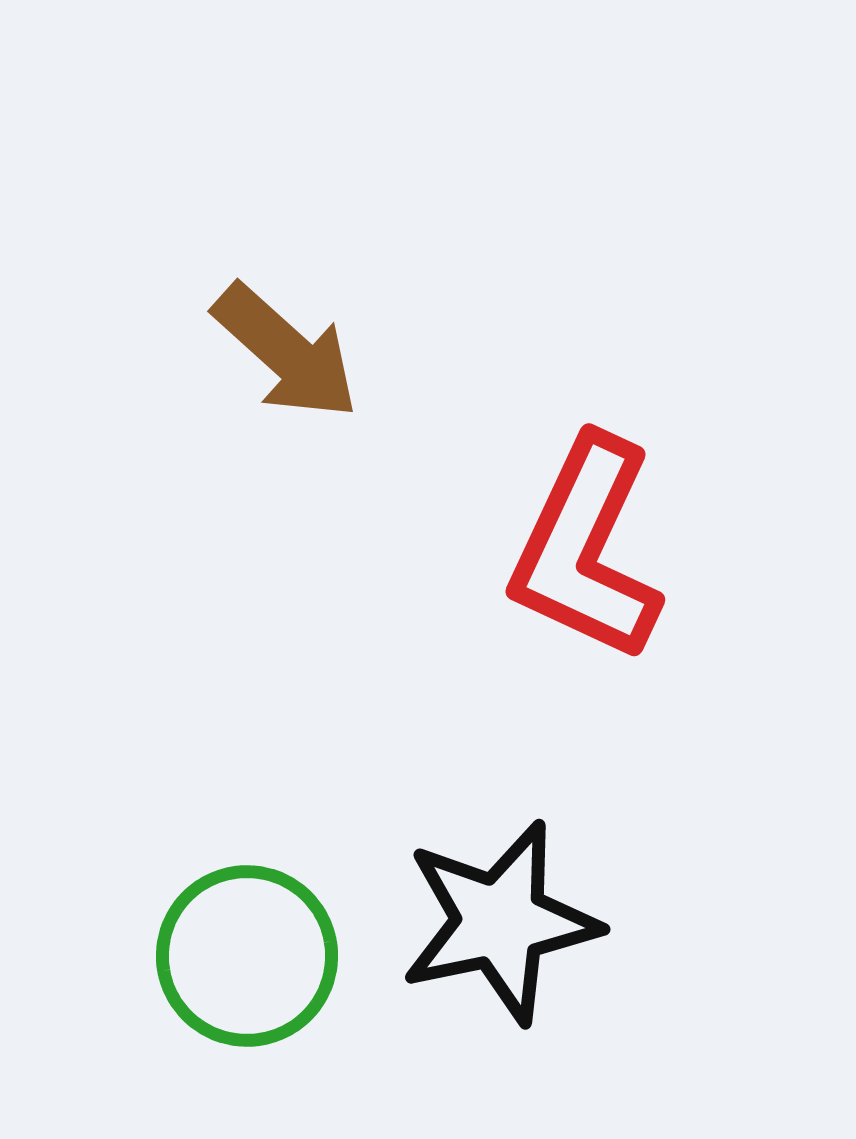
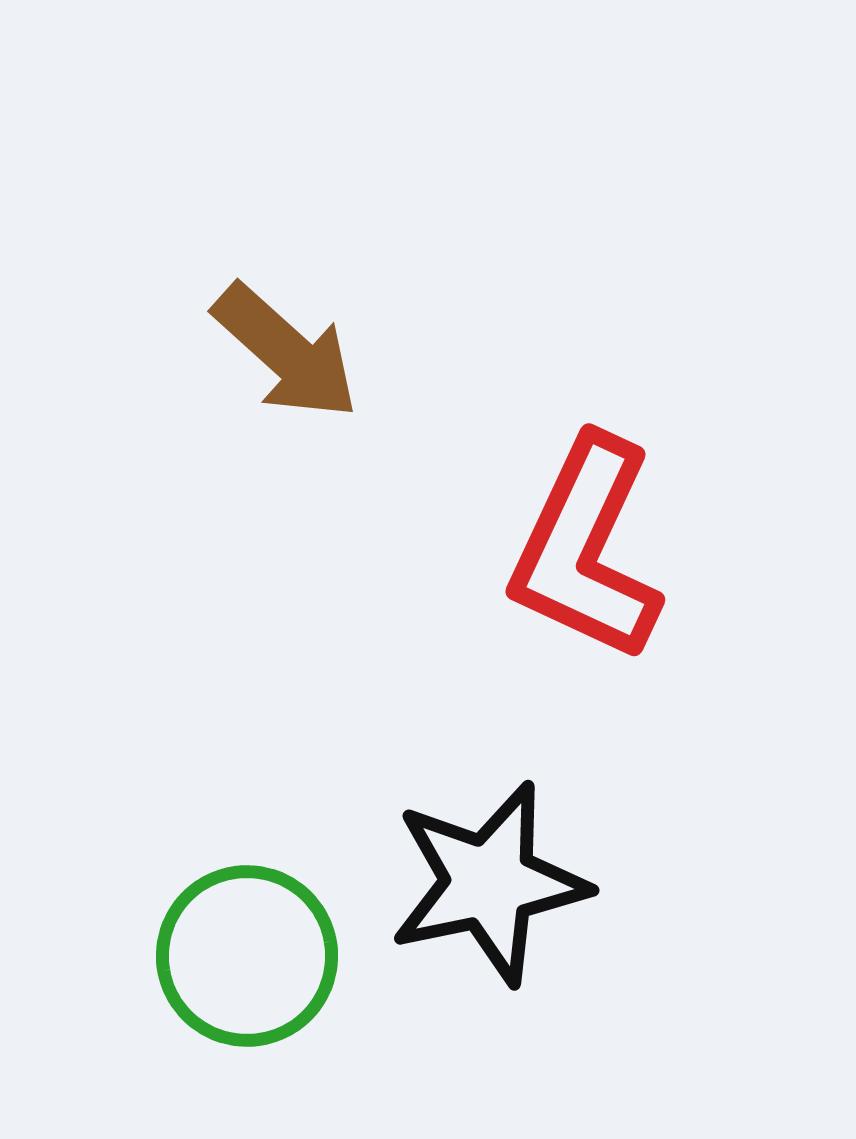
black star: moved 11 px left, 39 px up
